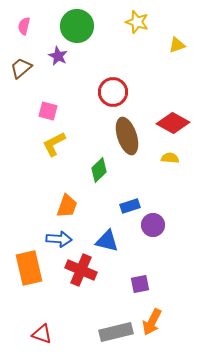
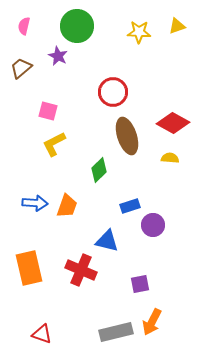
yellow star: moved 2 px right, 10 px down; rotated 15 degrees counterclockwise
yellow triangle: moved 19 px up
blue arrow: moved 24 px left, 36 px up
